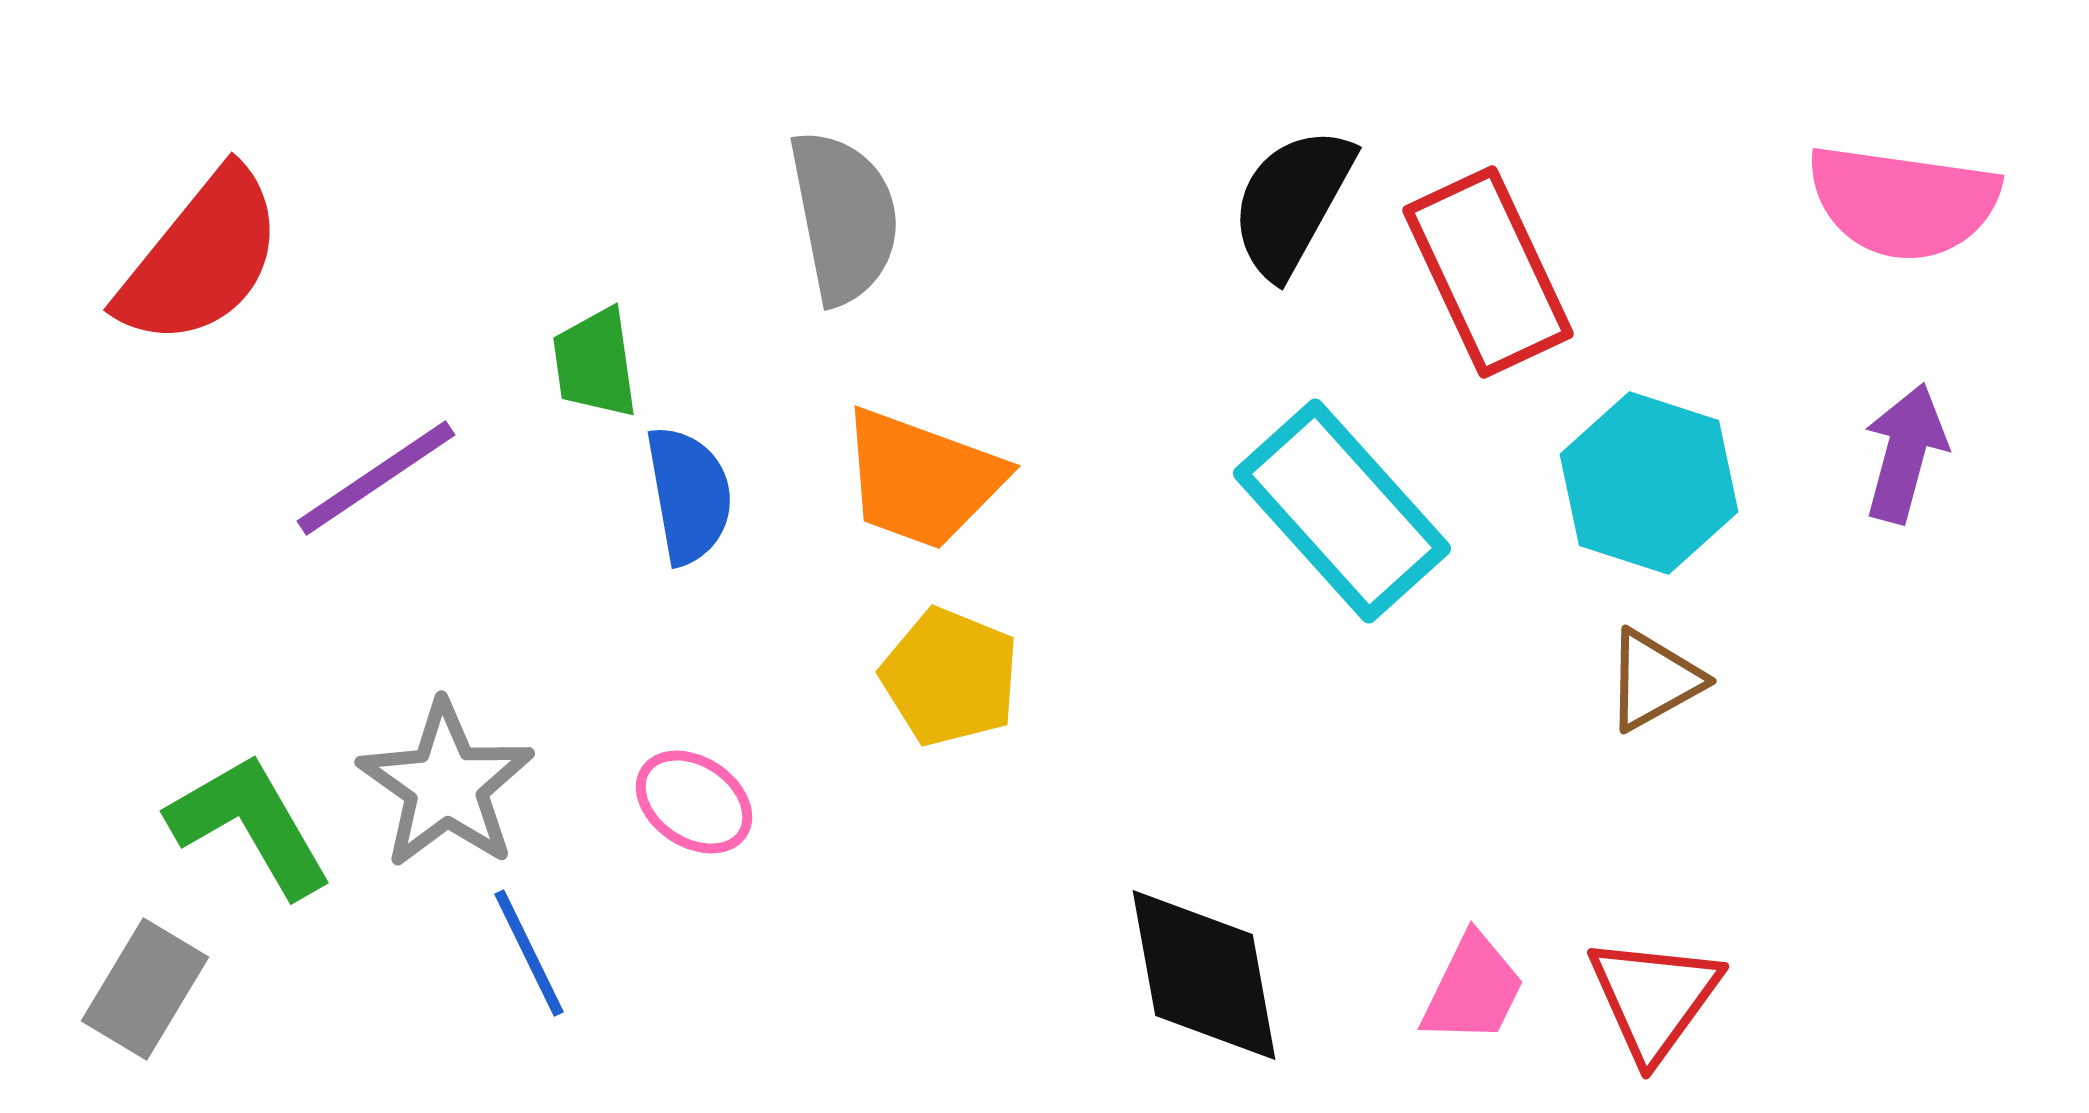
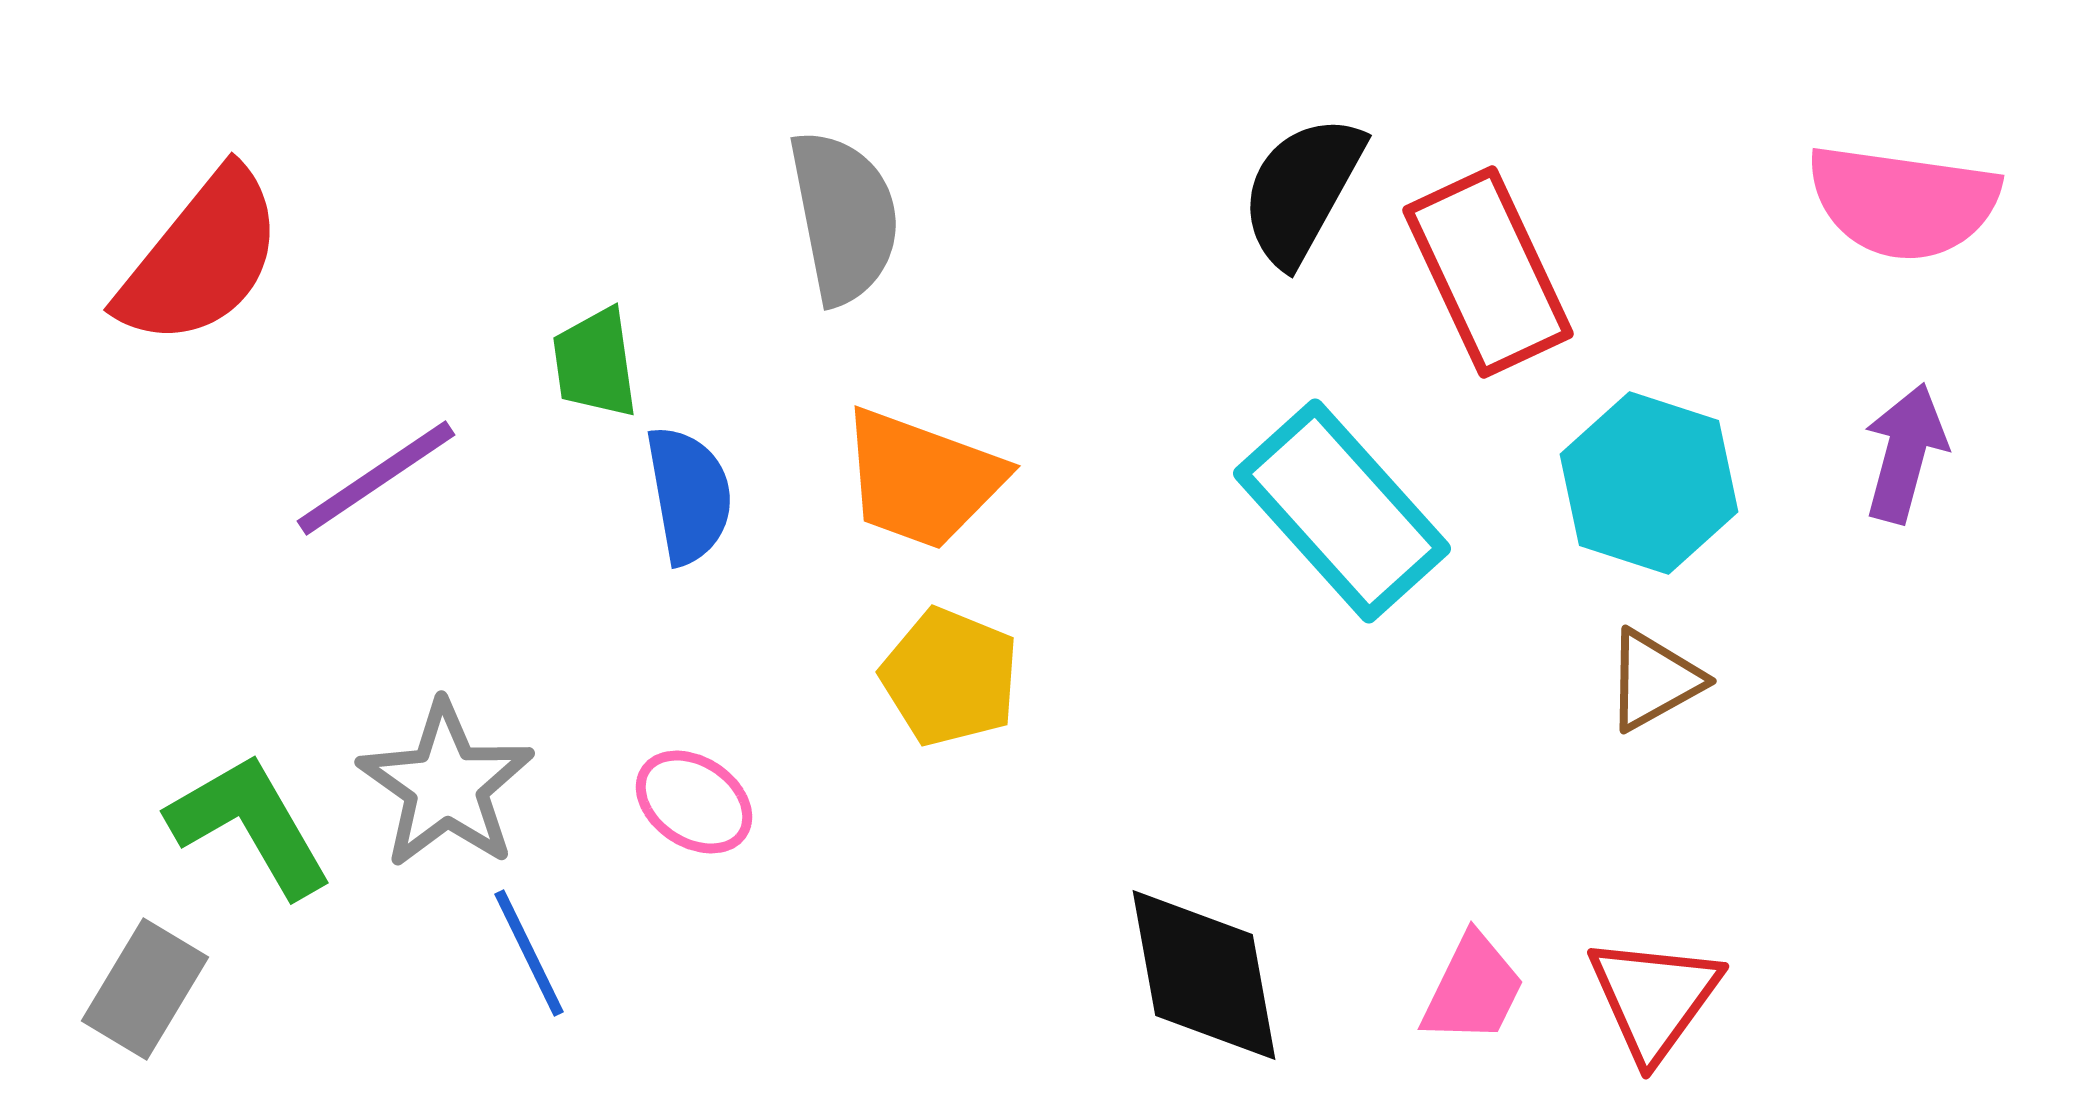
black semicircle: moved 10 px right, 12 px up
